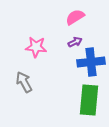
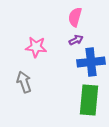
pink semicircle: rotated 42 degrees counterclockwise
purple arrow: moved 1 px right, 2 px up
gray arrow: rotated 10 degrees clockwise
